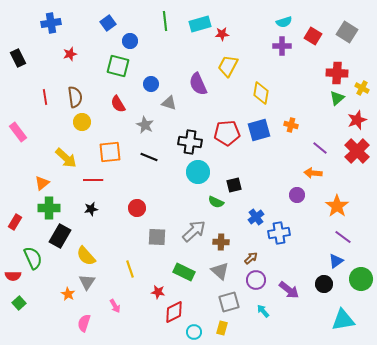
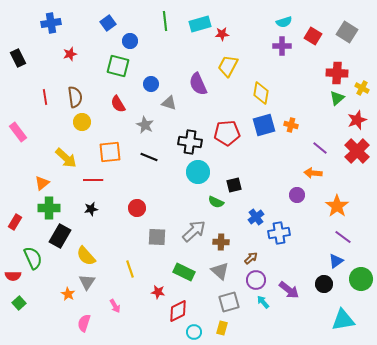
blue square at (259, 130): moved 5 px right, 5 px up
cyan arrow at (263, 311): moved 9 px up
red diamond at (174, 312): moved 4 px right, 1 px up
